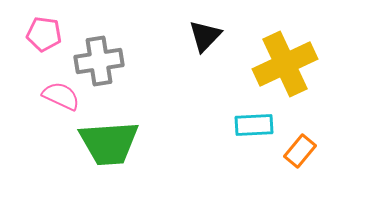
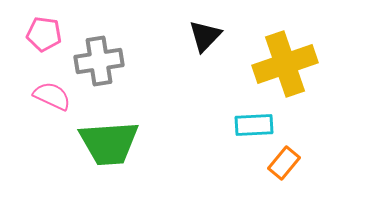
yellow cross: rotated 6 degrees clockwise
pink semicircle: moved 9 px left
orange rectangle: moved 16 px left, 12 px down
